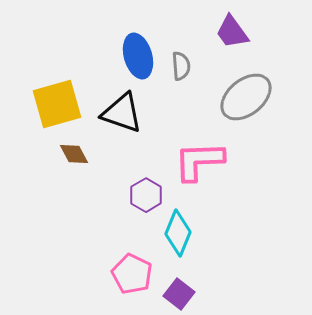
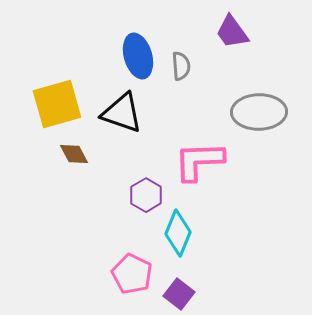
gray ellipse: moved 13 px right, 15 px down; rotated 38 degrees clockwise
